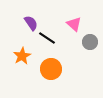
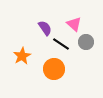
purple semicircle: moved 14 px right, 5 px down
black line: moved 14 px right, 6 px down
gray circle: moved 4 px left
orange circle: moved 3 px right
